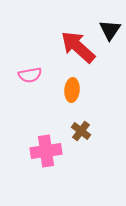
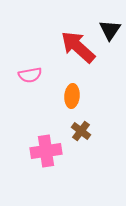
orange ellipse: moved 6 px down
